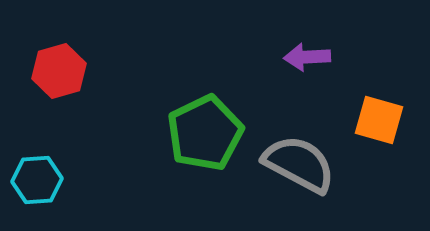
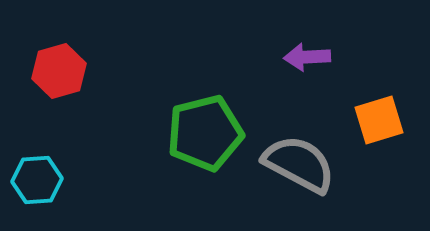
orange square: rotated 33 degrees counterclockwise
green pentagon: rotated 12 degrees clockwise
